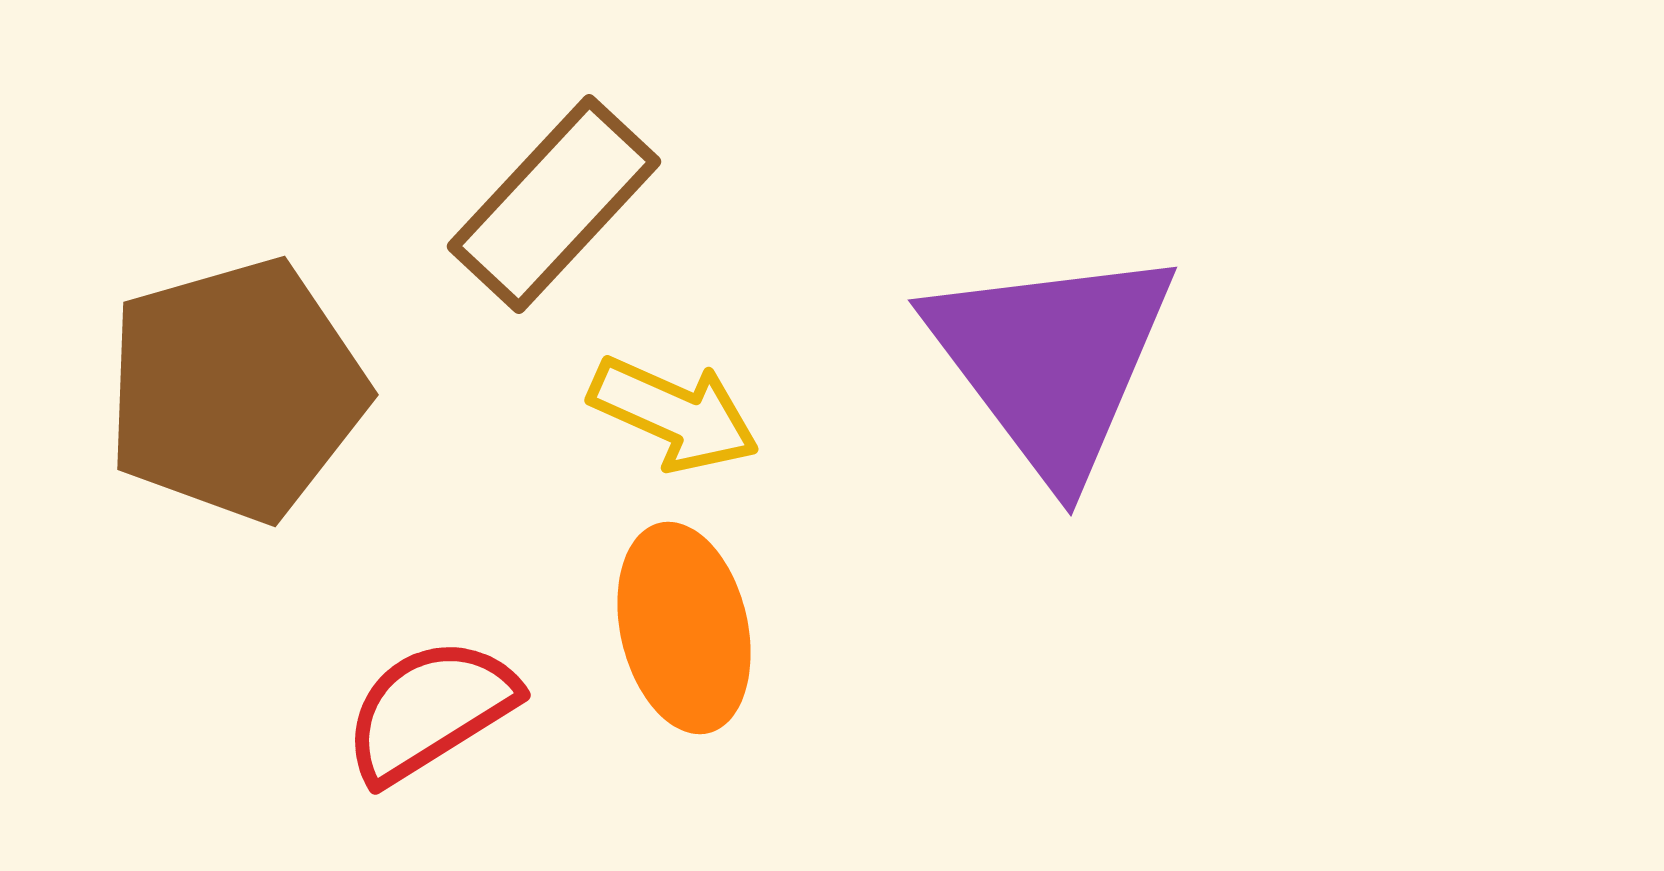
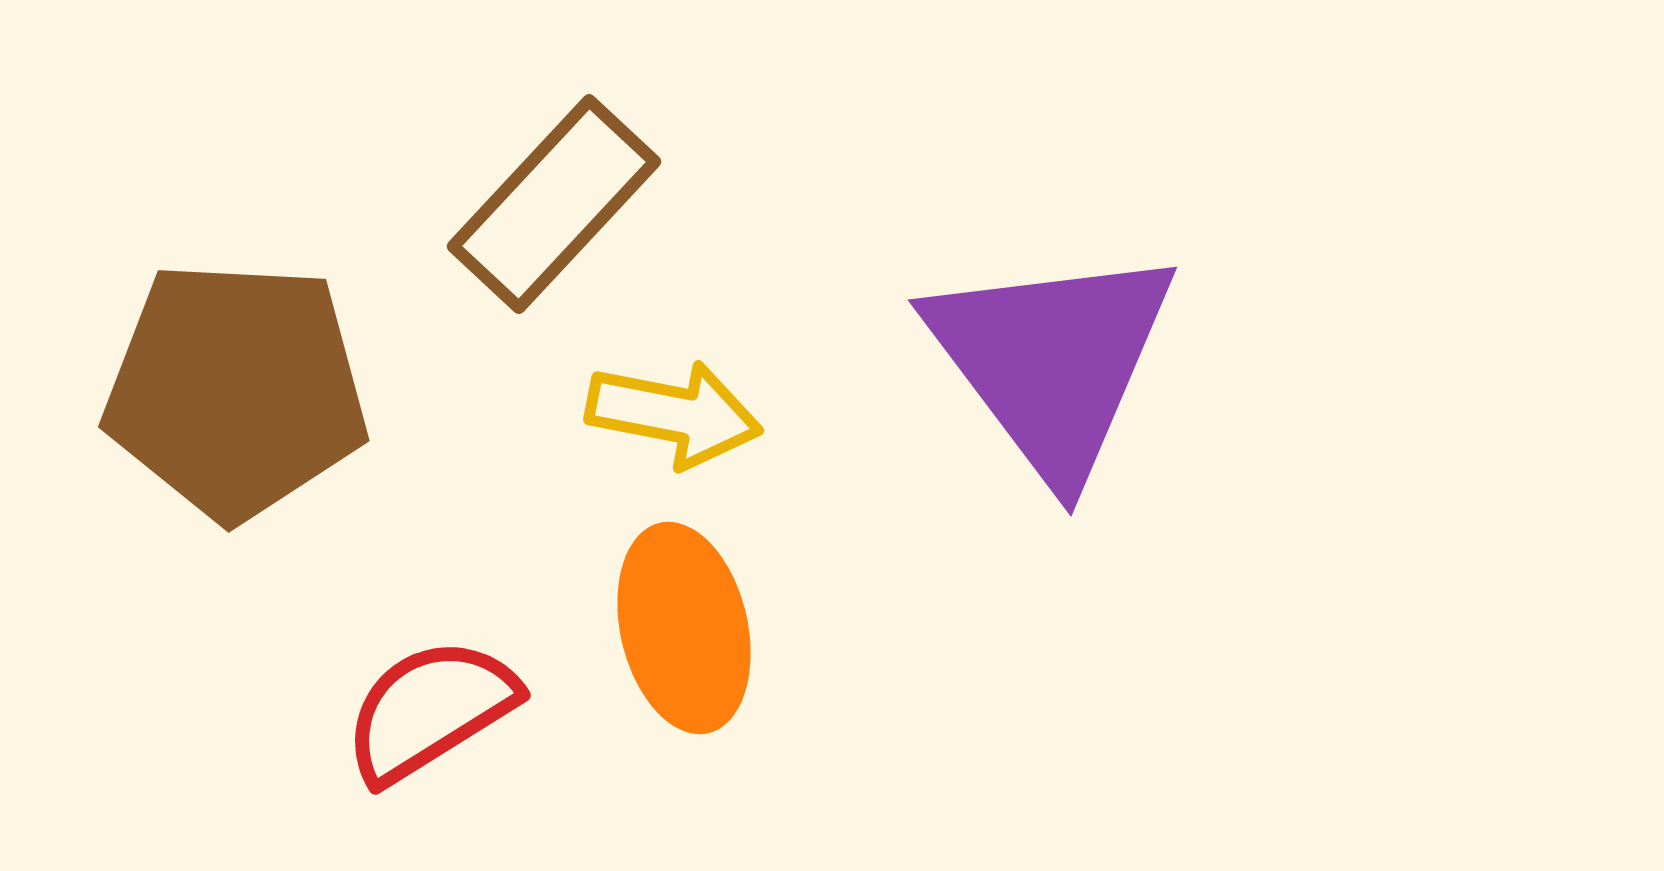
brown pentagon: rotated 19 degrees clockwise
yellow arrow: rotated 13 degrees counterclockwise
